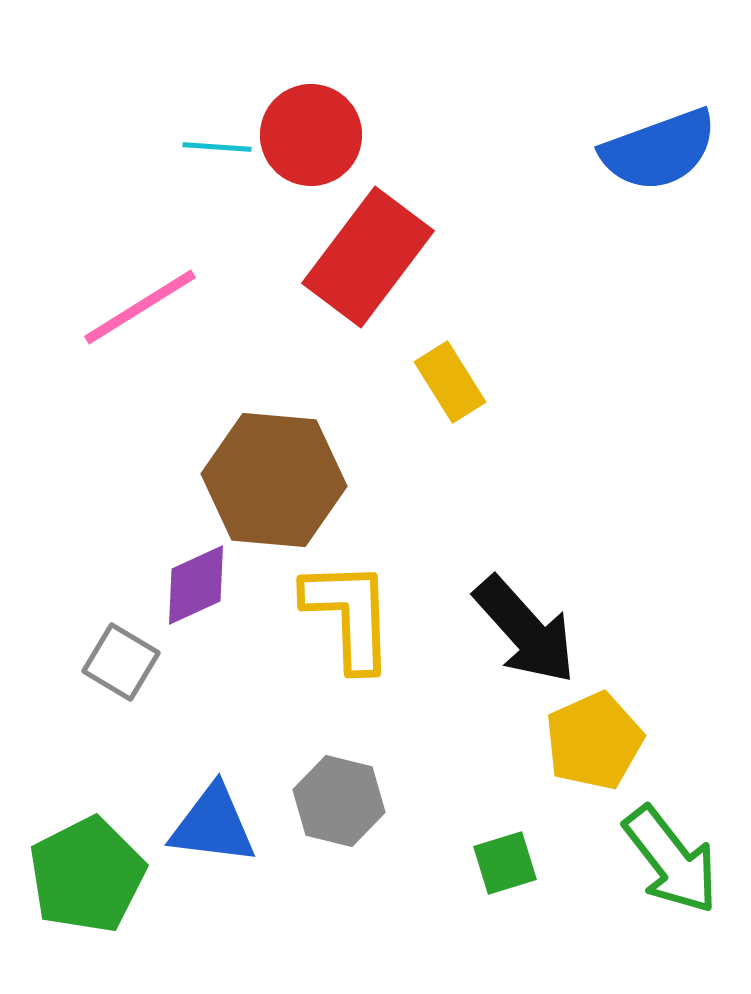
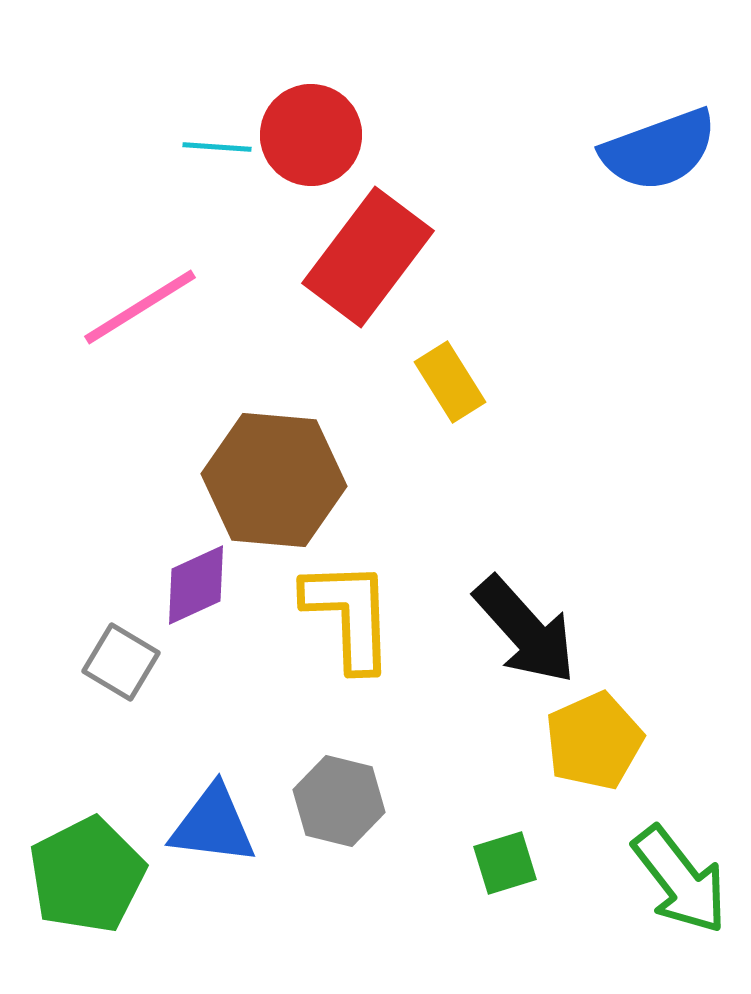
green arrow: moved 9 px right, 20 px down
